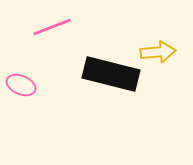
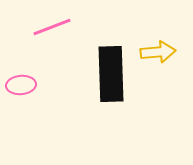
black rectangle: rotated 74 degrees clockwise
pink ellipse: rotated 28 degrees counterclockwise
